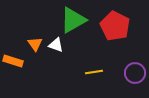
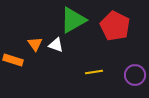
orange rectangle: moved 1 px up
purple circle: moved 2 px down
